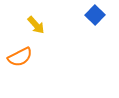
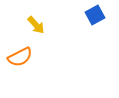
blue square: rotated 18 degrees clockwise
